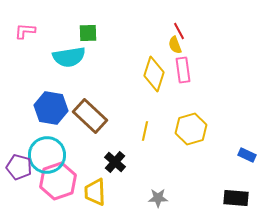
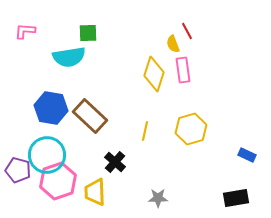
red line: moved 8 px right
yellow semicircle: moved 2 px left, 1 px up
purple pentagon: moved 1 px left, 3 px down
black rectangle: rotated 15 degrees counterclockwise
